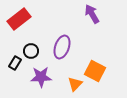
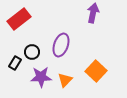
purple arrow: moved 1 px right, 1 px up; rotated 42 degrees clockwise
purple ellipse: moved 1 px left, 2 px up
black circle: moved 1 px right, 1 px down
orange square: moved 1 px right; rotated 15 degrees clockwise
orange triangle: moved 10 px left, 4 px up
